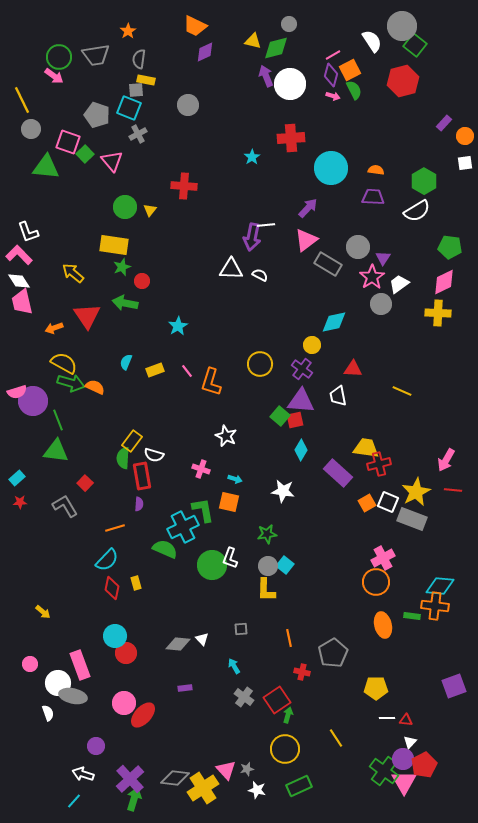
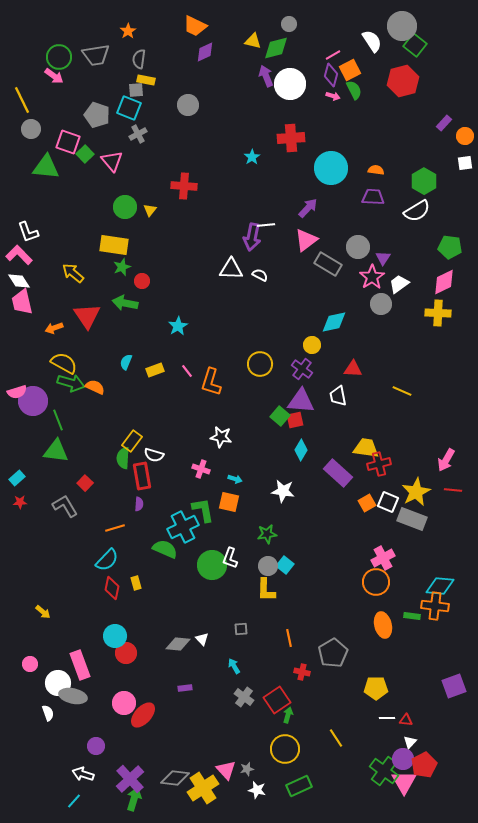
white star at (226, 436): moved 5 px left, 1 px down; rotated 15 degrees counterclockwise
